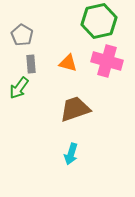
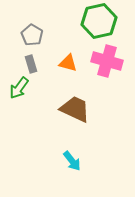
gray pentagon: moved 10 px right
gray rectangle: rotated 12 degrees counterclockwise
brown trapezoid: rotated 44 degrees clockwise
cyan arrow: moved 1 px right, 7 px down; rotated 55 degrees counterclockwise
